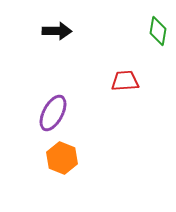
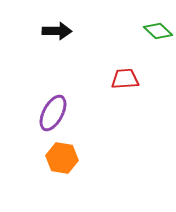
green diamond: rotated 56 degrees counterclockwise
red trapezoid: moved 2 px up
orange hexagon: rotated 12 degrees counterclockwise
